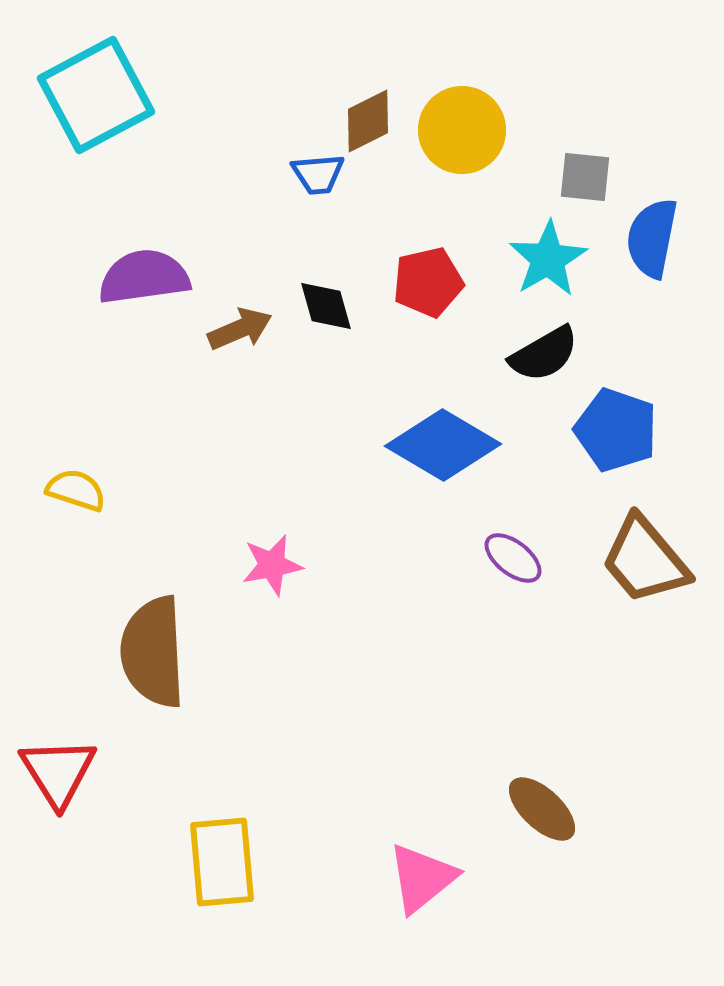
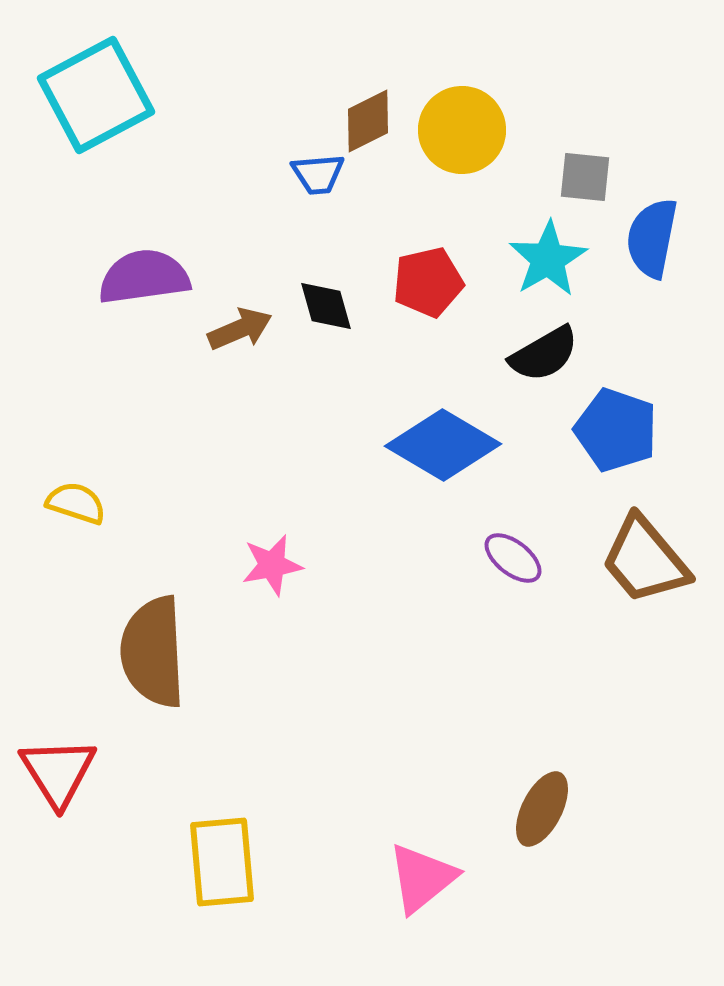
yellow semicircle: moved 13 px down
brown ellipse: rotated 74 degrees clockwise
